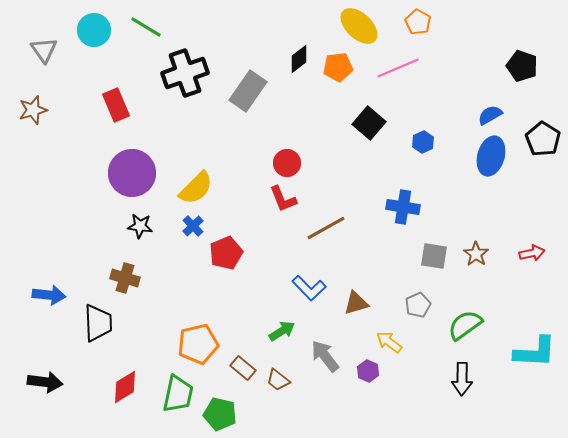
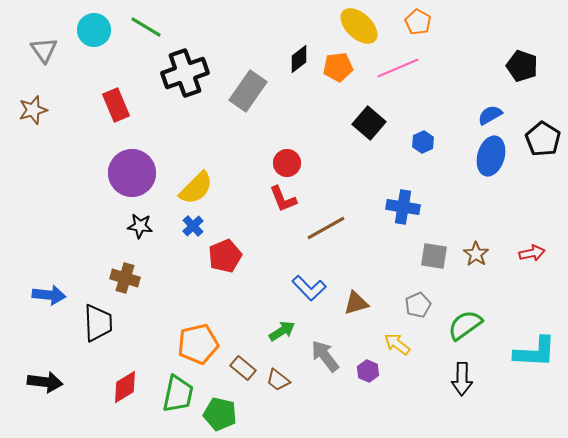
red pentagon at (226, 253): moved 1 px left, 3 px down
yellow arrow at (389, 342): moved 8 px right, 2 px down
